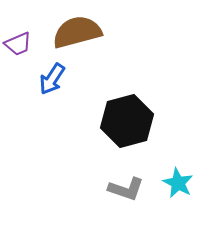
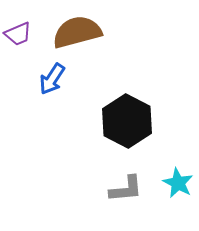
purple trapezoid: moved 10 px up
black hexagon: rotated 18 degrees counterclockwise
gray L-shape: rotated 24 degrees counterclockwise
